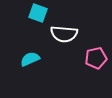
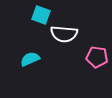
cyan square: moved 3 px right, 2 px down
pink pentagon: moved 1 px right, 1 px up; rotated 20 degrees clockwise
